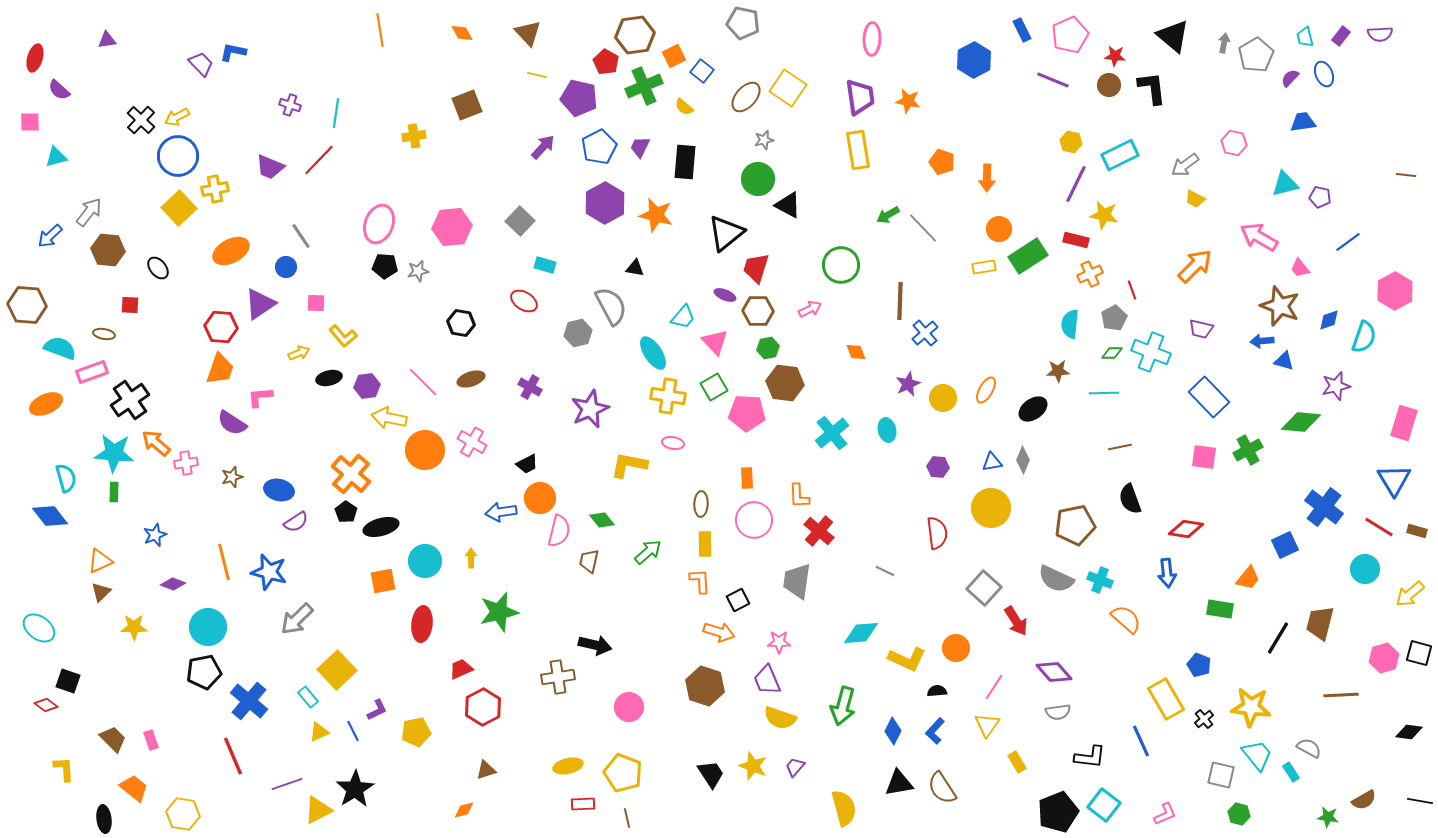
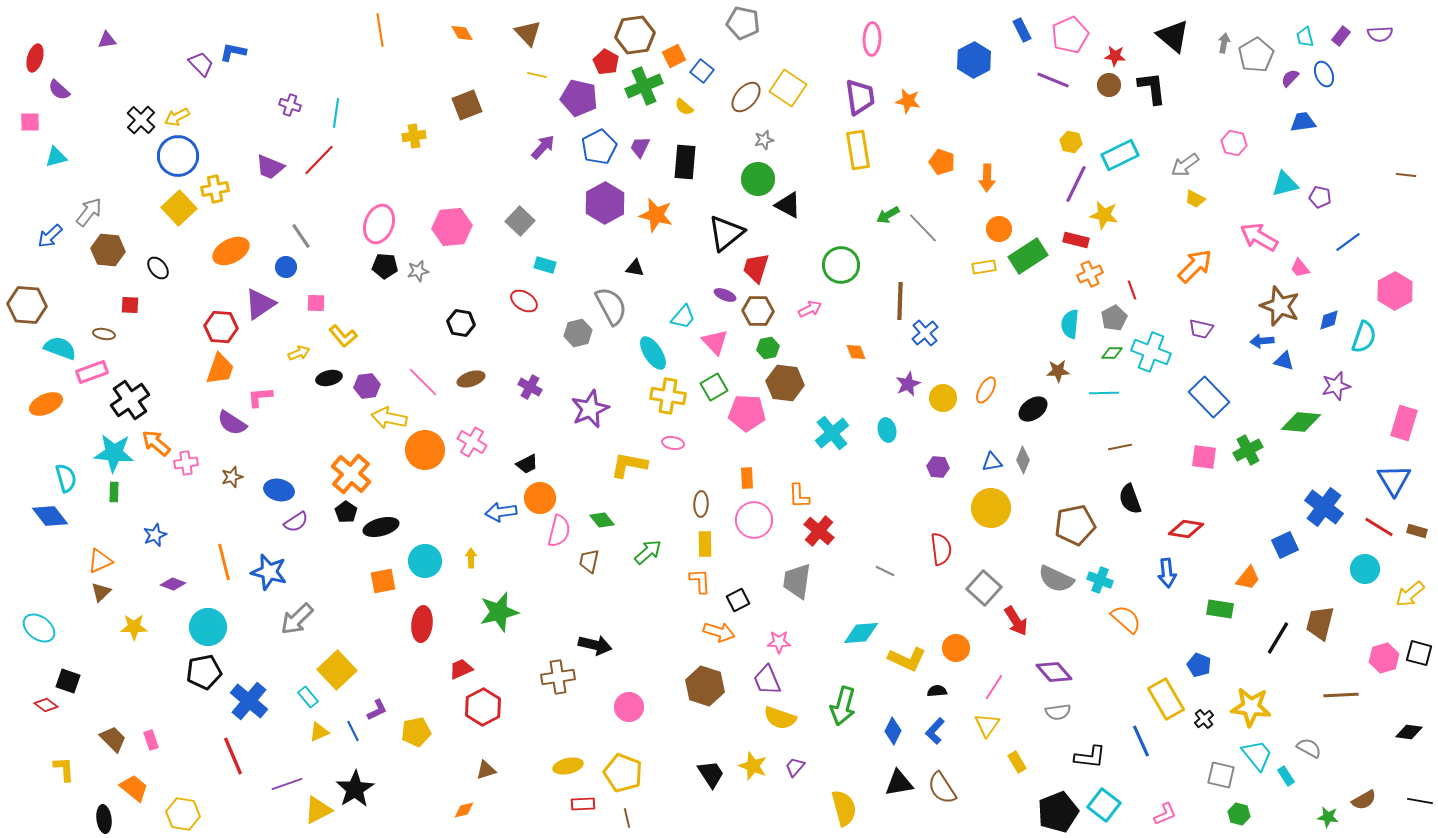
red semicircle at (937, 533): moved 4 px right, 16 px down
cyan rectangle at (1291, 772): moved 5 px left, 4 px down
